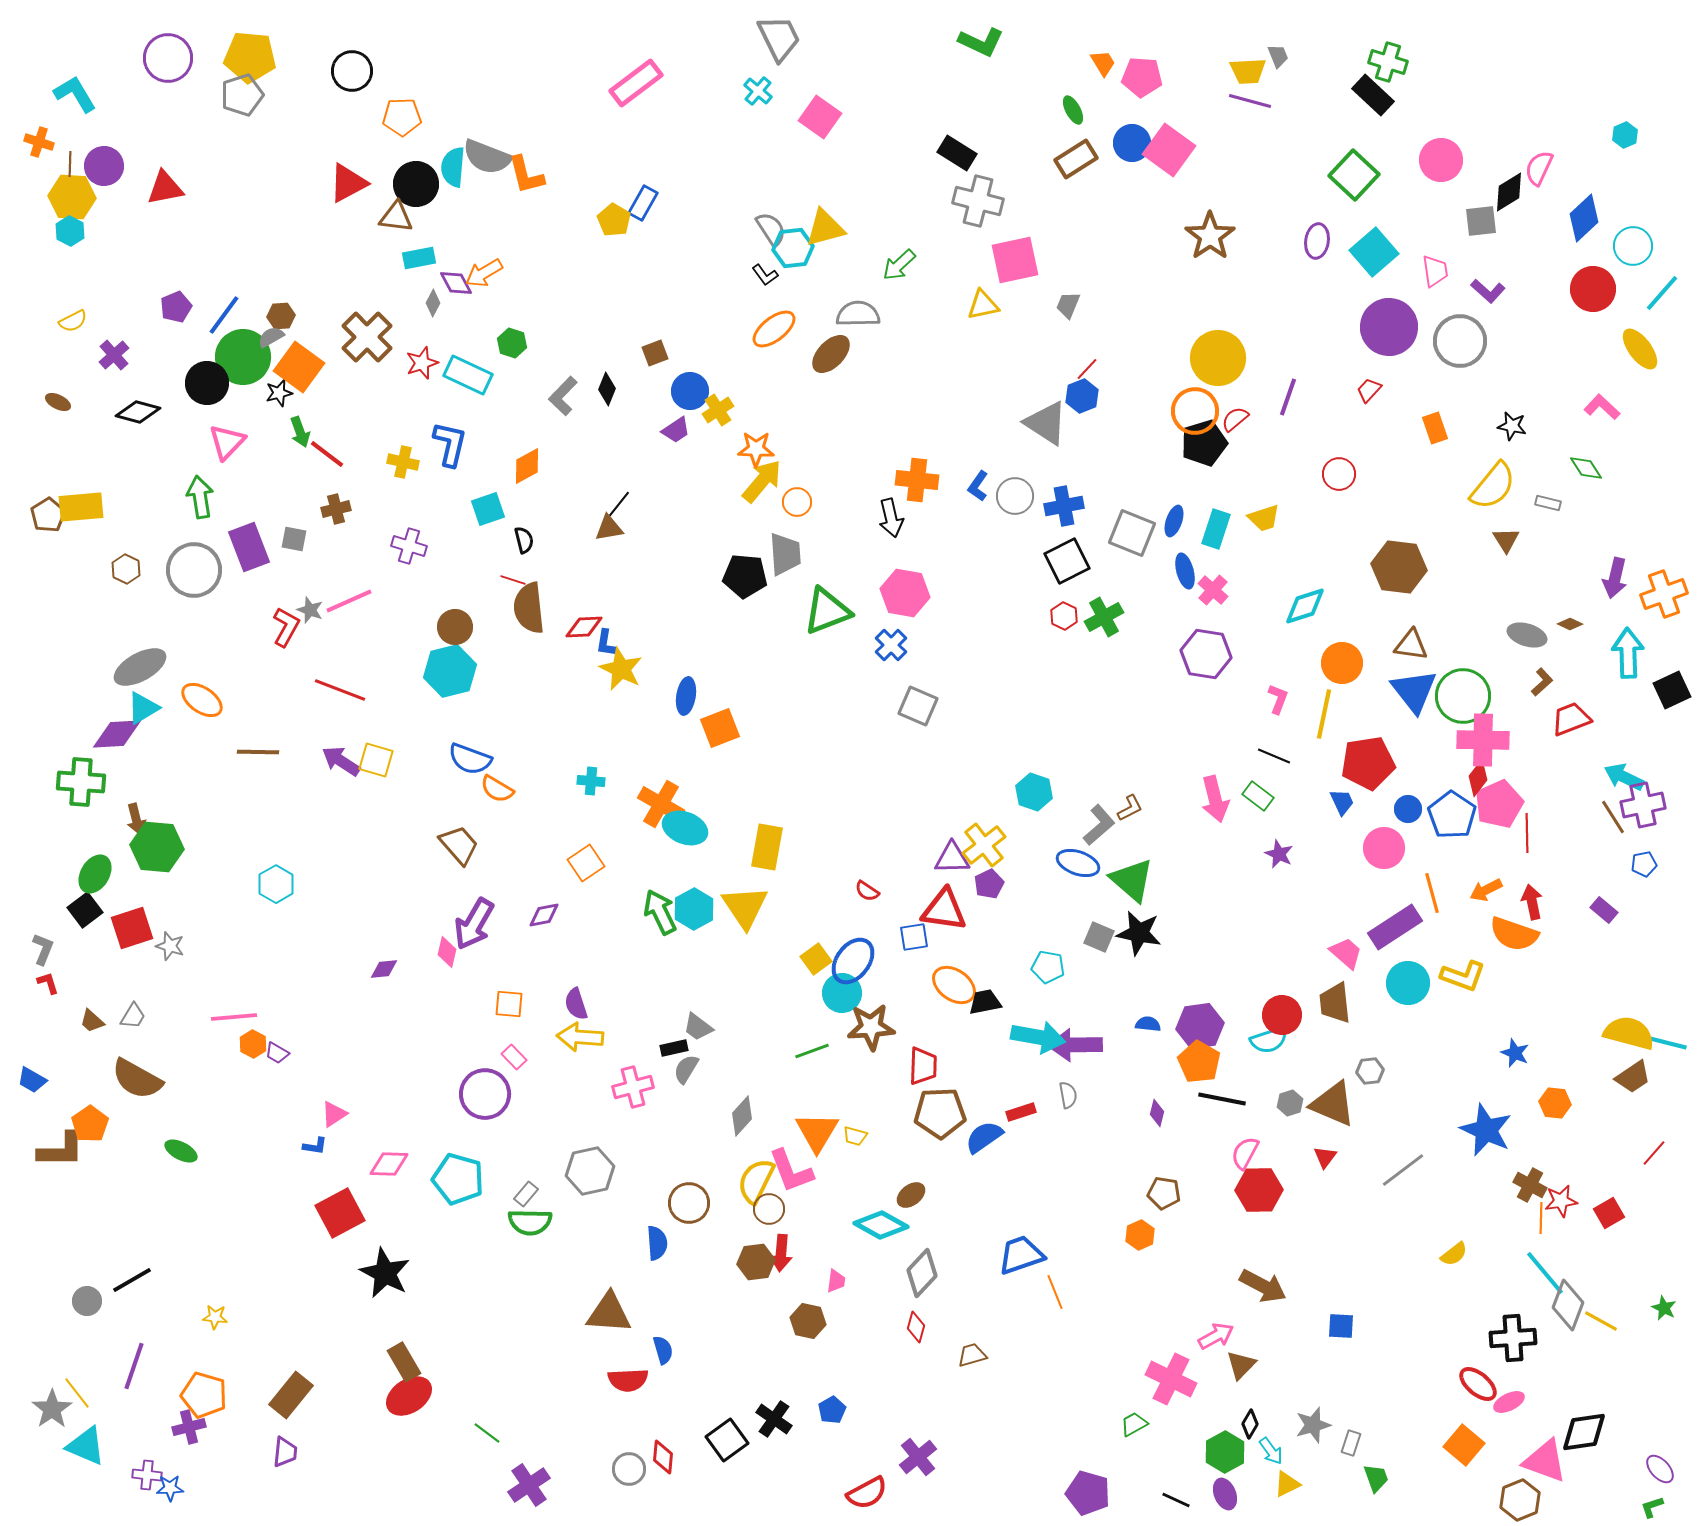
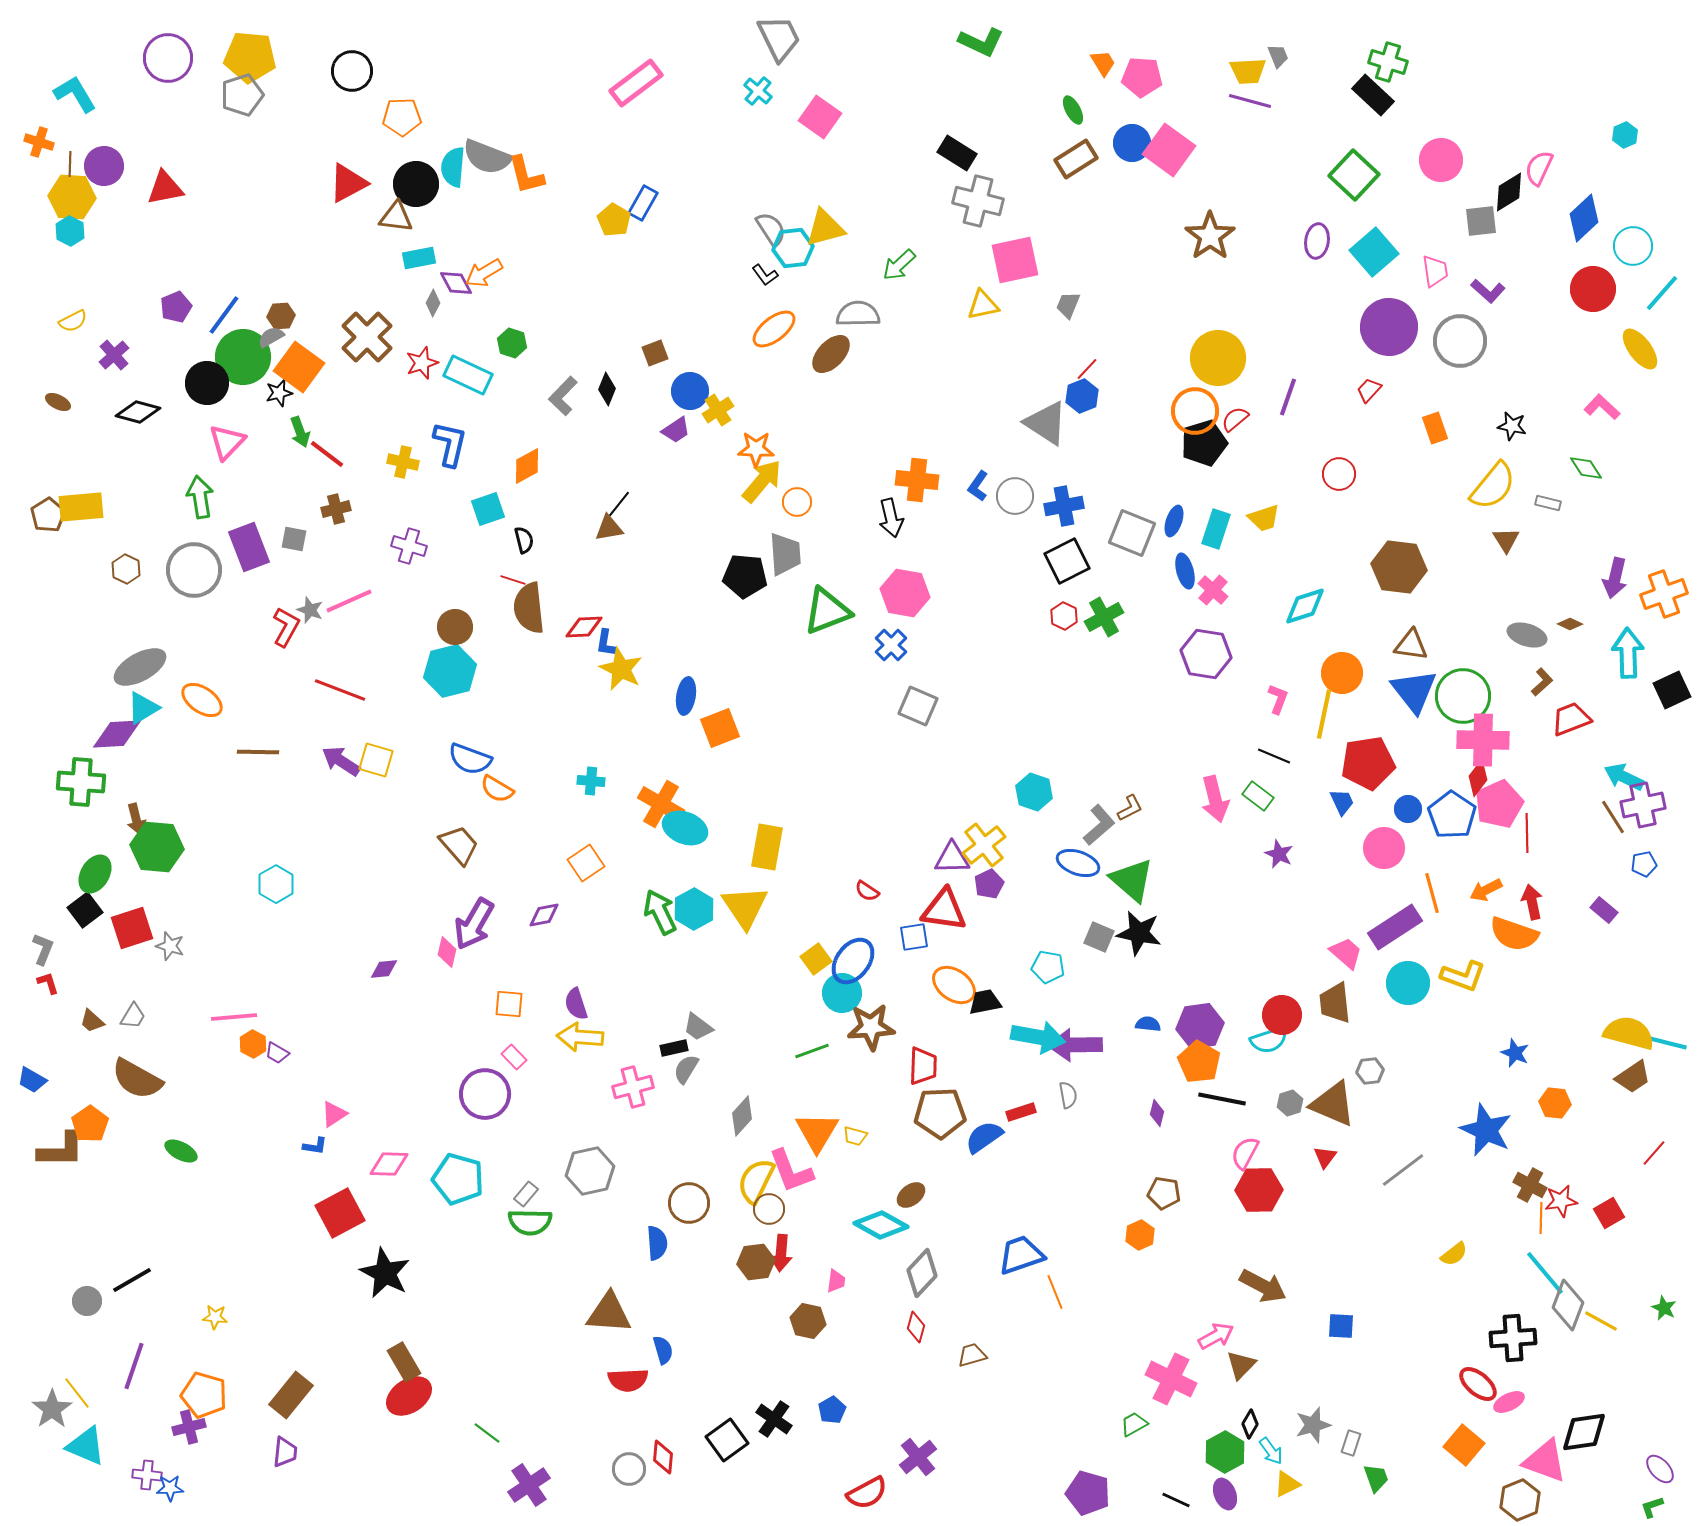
orange circle at (1342, 663): moved 10 px down
